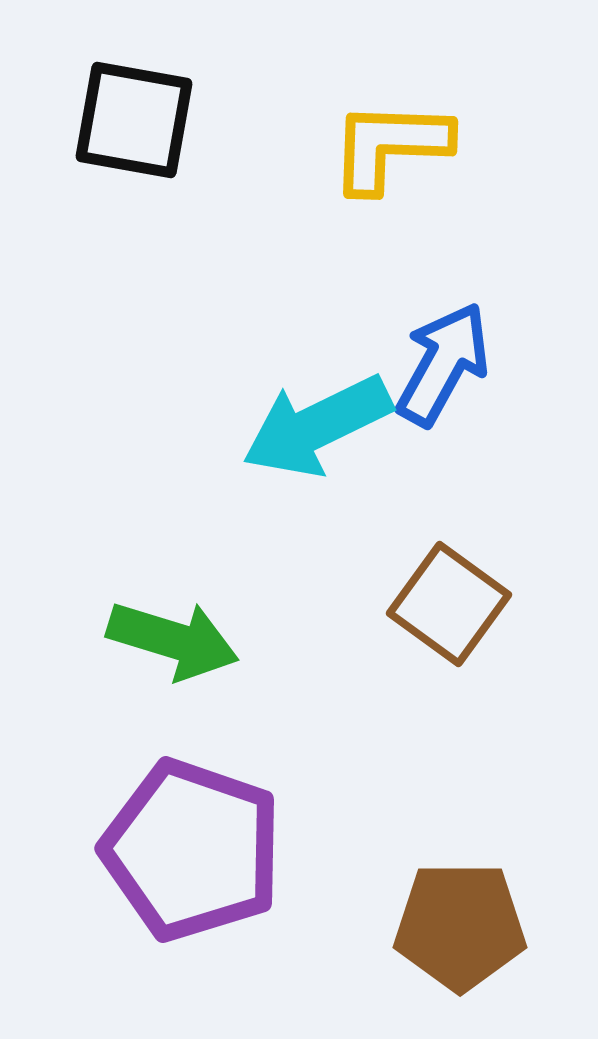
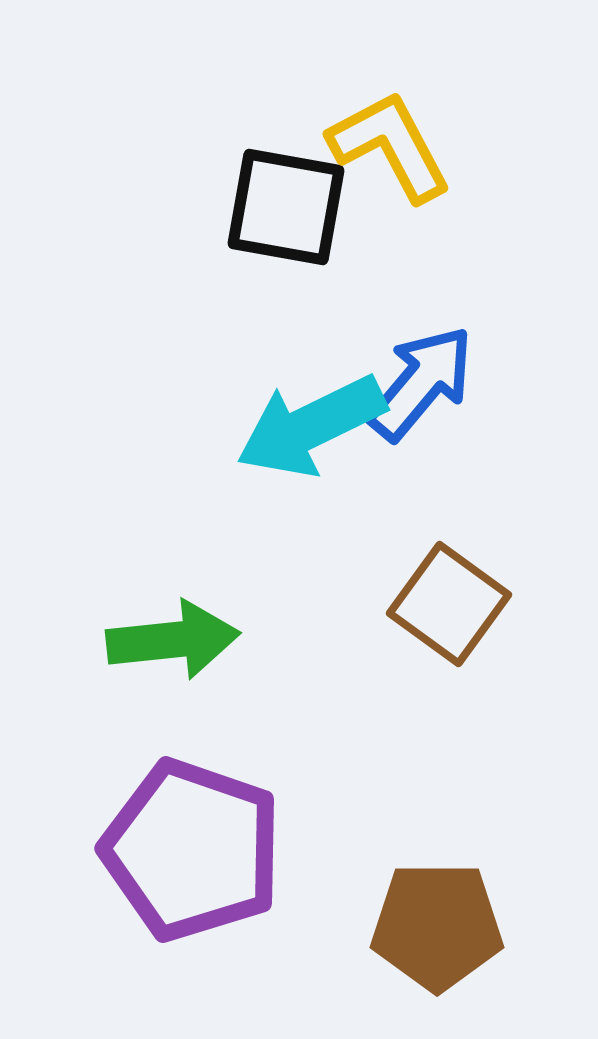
black square: moved 152 px right, 87 px down
yellow L-shape: rotated 60 degrees clockwise
blue arrow: moved 22 px left, 19 px down; rotated 11 degrees clockwise
cyan arrow: moved 6 px left
green arrow: rotated 23 degrees counterclockwise
brown pentagon: moved 23 px left
